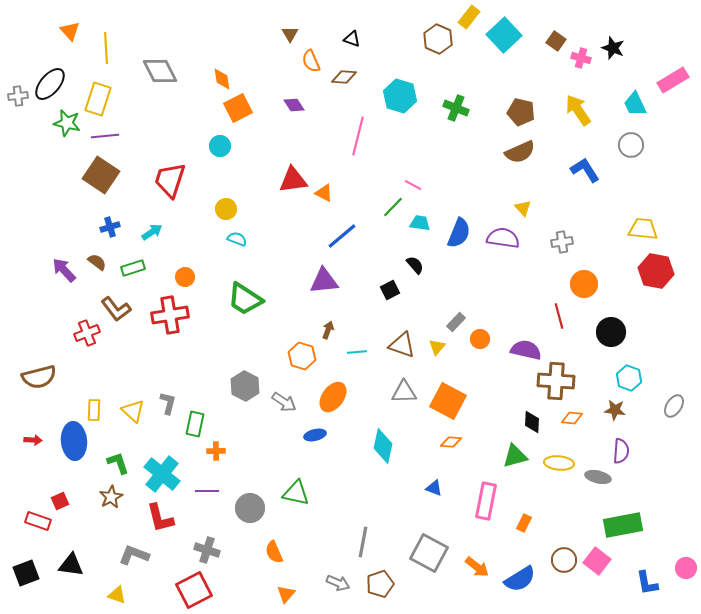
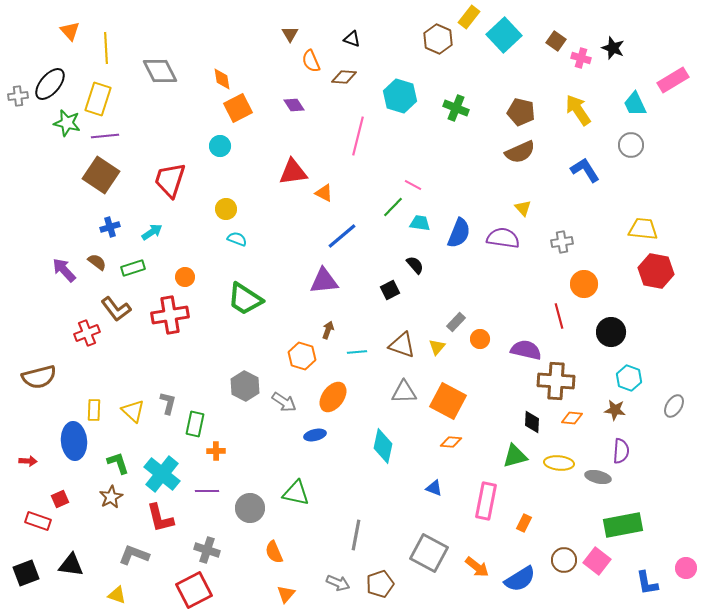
red triangle at (293, 180): moved 8 px up
red arrow at (33, 440): moved 5 px left, 21 px down
red square at (60, 501): moved 2 px up
gray line at (363, 542): moved 7 px left, 7 px up
